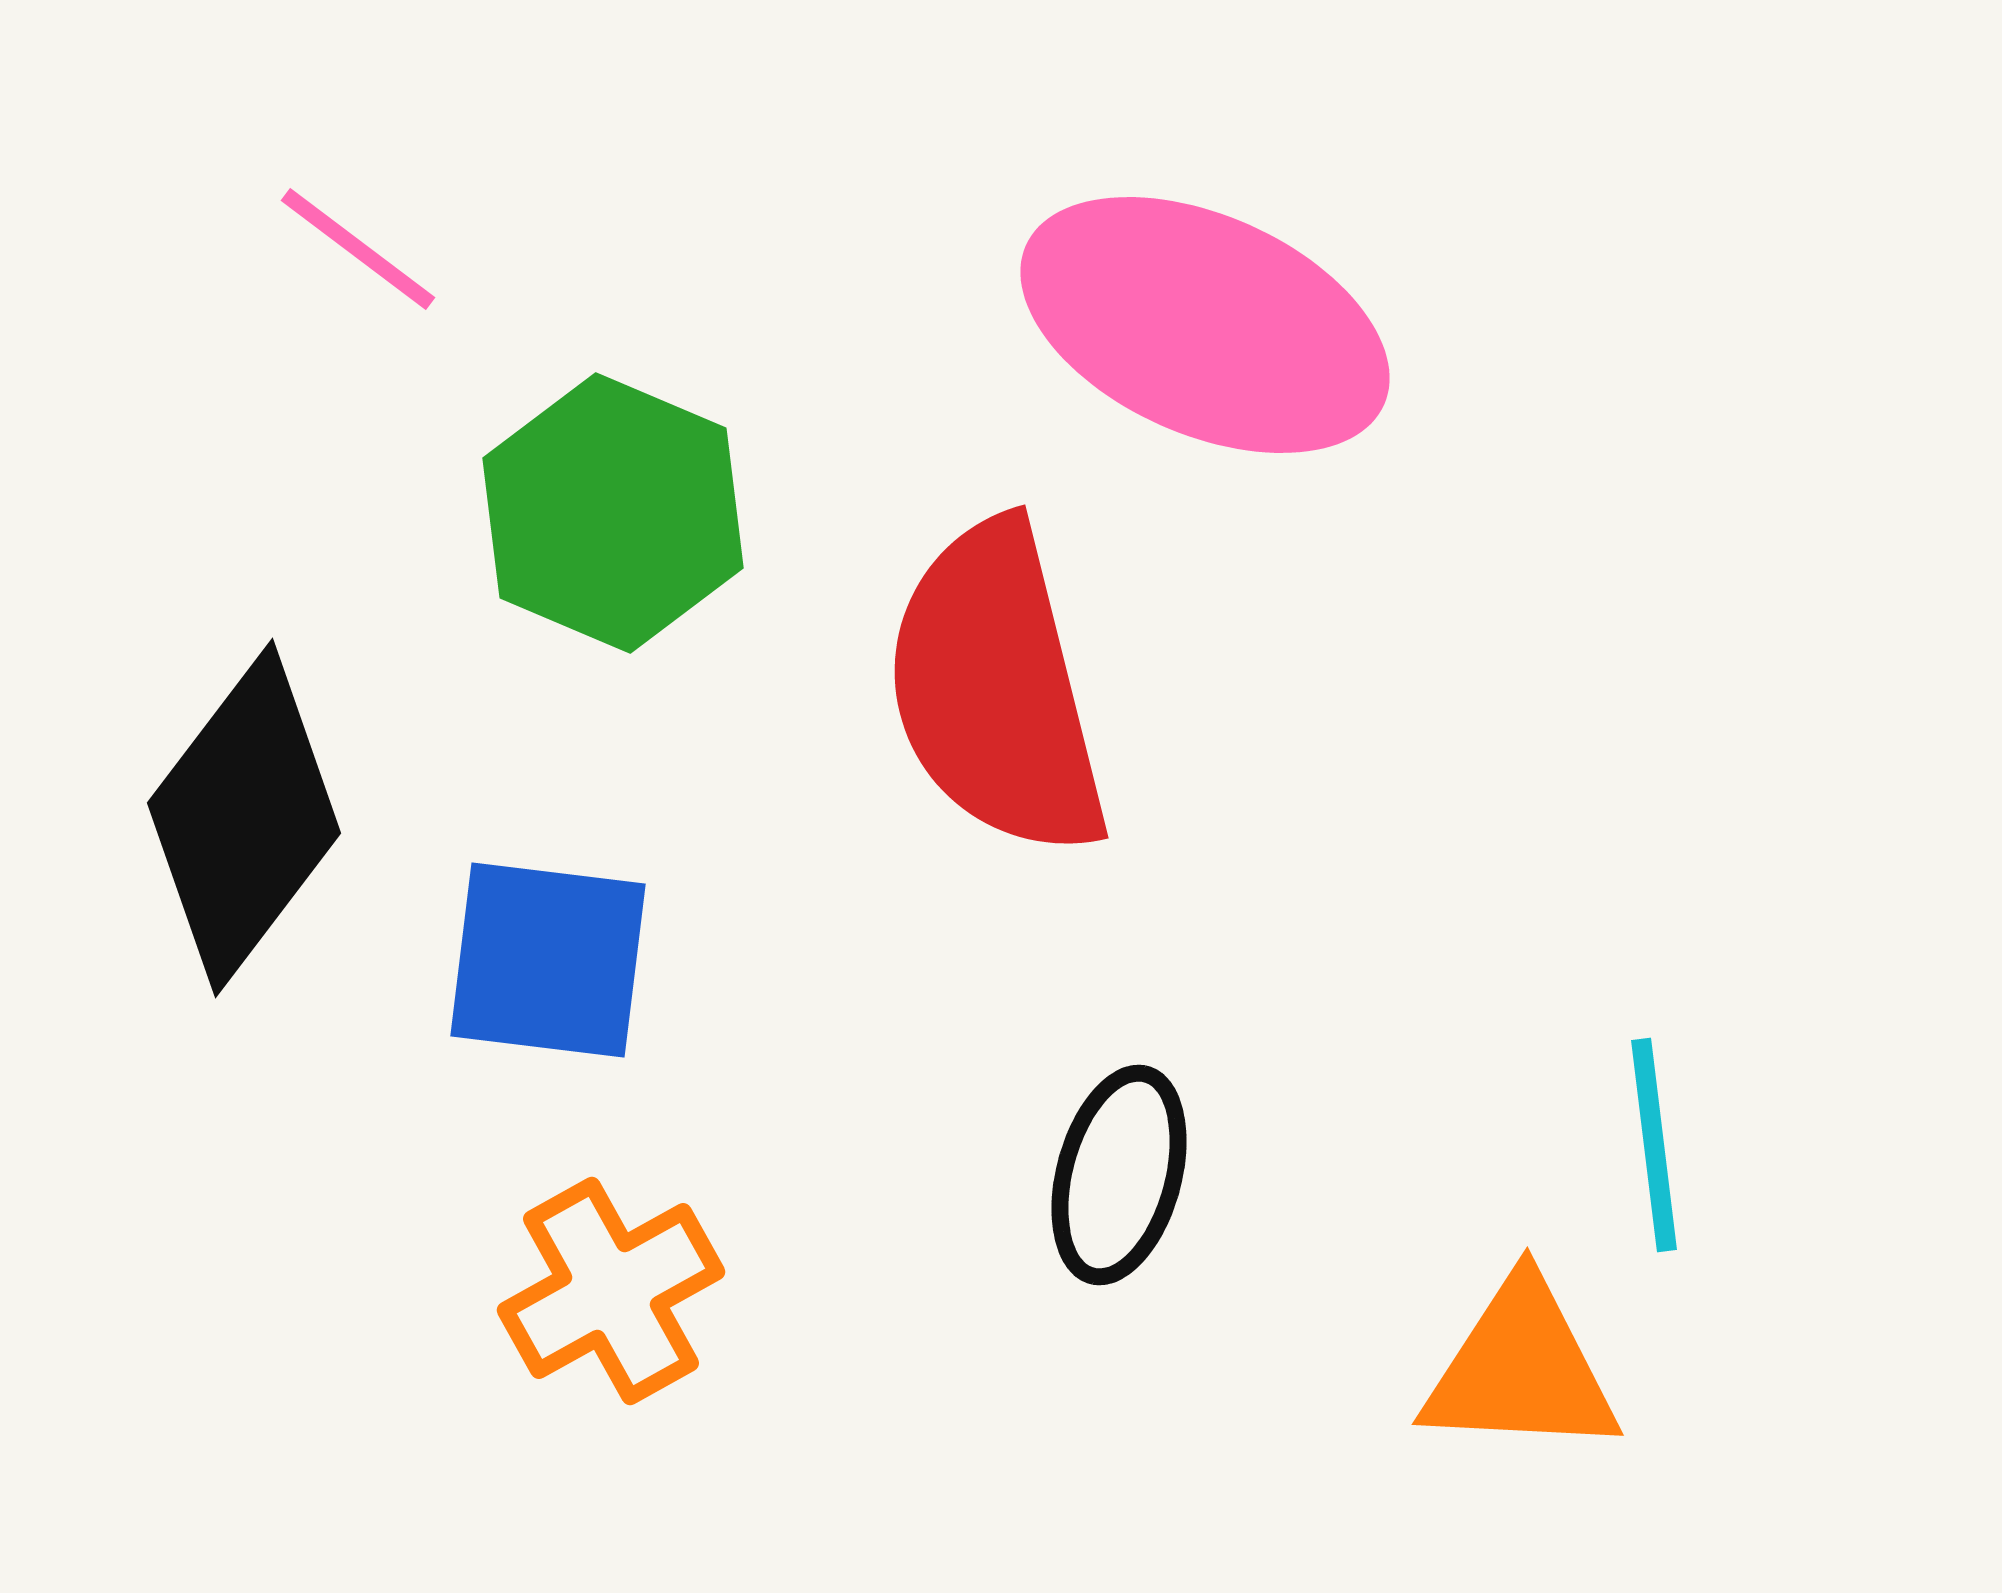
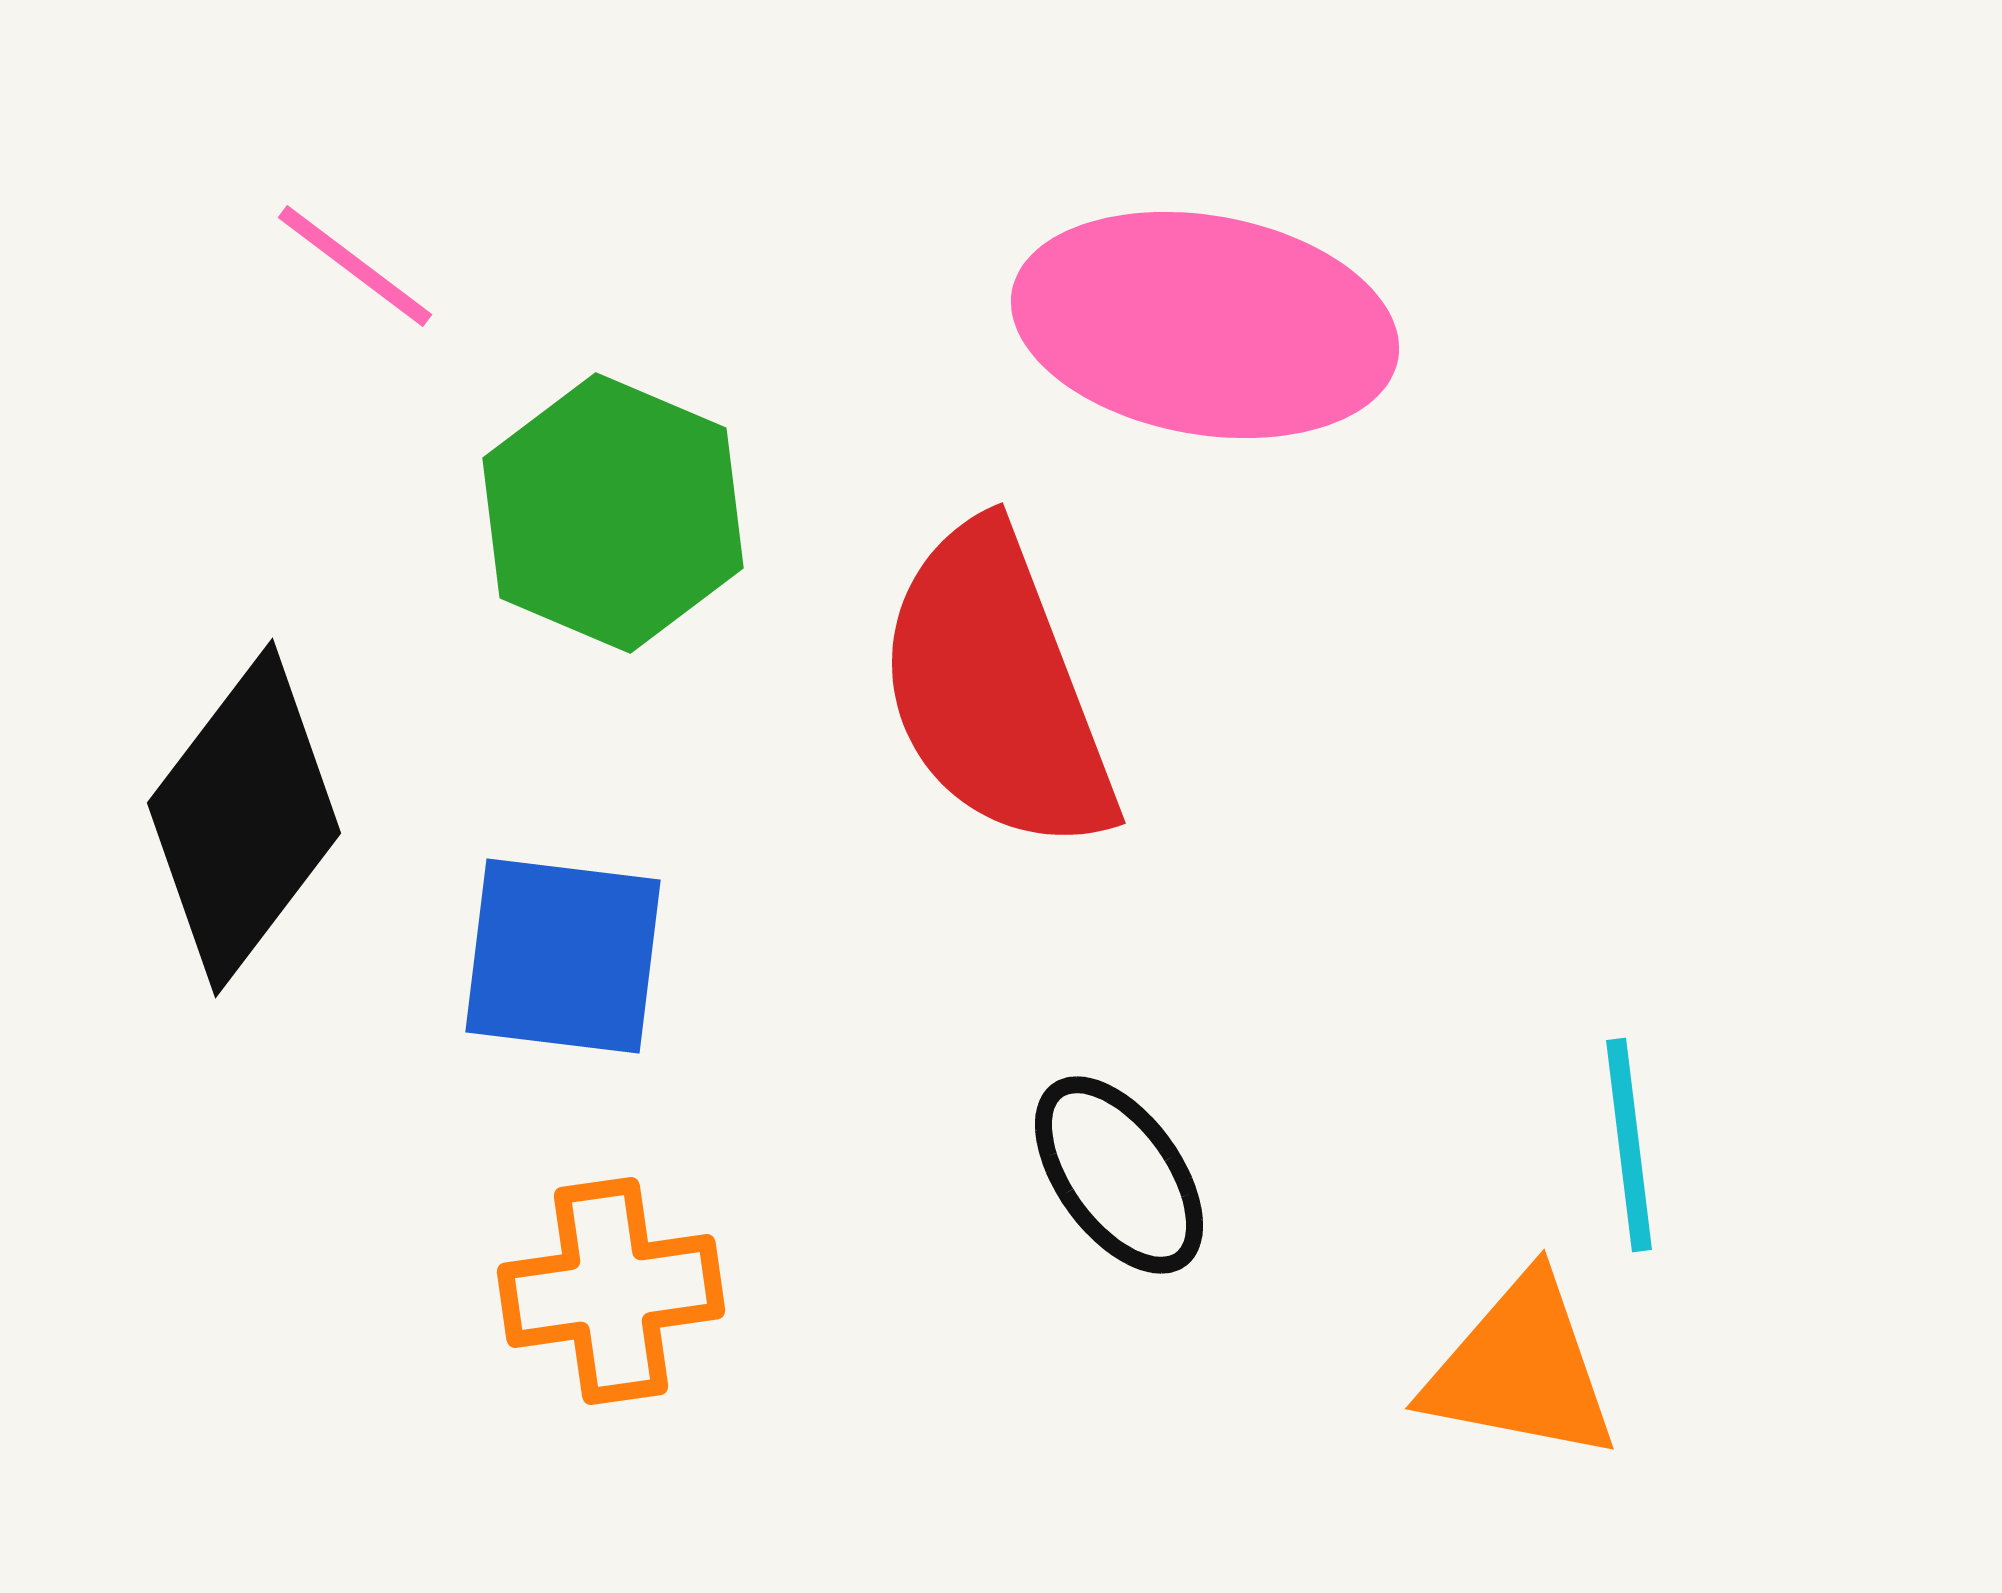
pink line: moved 3 px left, 17 px down
pink ellipse: rotated 14 degrees counterclockwise
red semicircle: rotated 7 degrees counterclockwise
blue square: moved 15 px right, 4 px up
cyan line: moved 25 px left
black ellipse: rotated 51 degrees counterclockwise
orange cross: rotated 21 degrees clockwise
orange triangle: rotated 8 degrees clockwise
